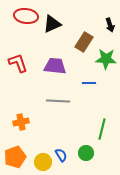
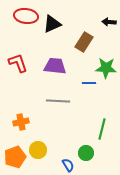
black arrow: moved 1 px left, 3 px up; rotated 112 degrees clockwise
green star: moved 9 px down
blue semicircle: moved 7 px right, 10 px down
yellow circle: moved 5 px left, 12 px up
